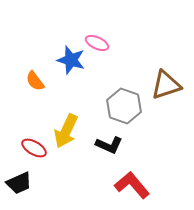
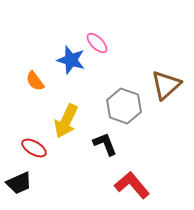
pink ellipse: rotated 20 degrees clockwise
brown triangle: rotated 24 degrees counterclockwise
yellow arrow: moved 10 px up
black L-shape: moved 4 px left, 1 px up; rotated 136 degrees counterclockwise
